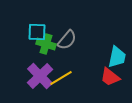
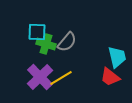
gray semicircle: moved 2 px down
cyan trapezoid: rotated 25 degrees counterclockwise
purple cross: moved 1 px down
